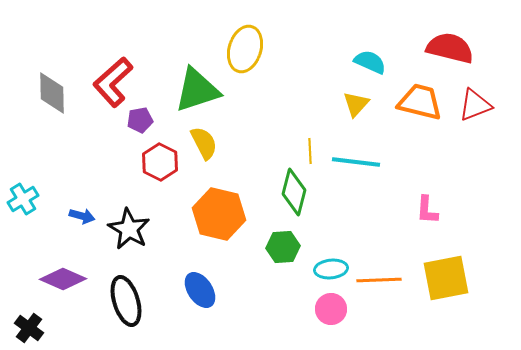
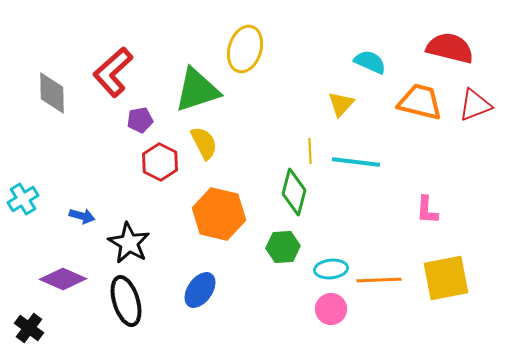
red L-shape: moved 10 px up
yellow triangle: moved 15 px left
black star: moved 14 px down
blue ellipse: rotated 69 degrees clockwise
